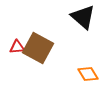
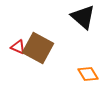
red triangle: moved 1 px right; rotated 28 degrees clockwise
